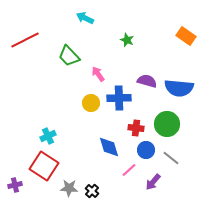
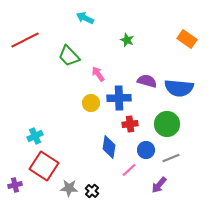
orange rectangle: moved 1 px right, 3 px down
red cross: moved 6 px left, 4 px up; rotated 14 degrees counterclockwise
cyan cross: moved 13 px left
blue diamond: rotated 25 degrees clockwise
gray line: rotated 60 degrees counterclockwise
purple arrow: moved 6 px right, 3 px down
